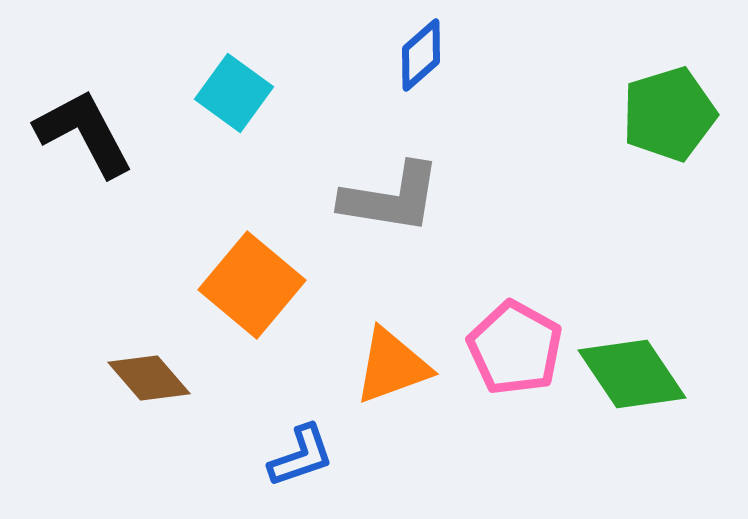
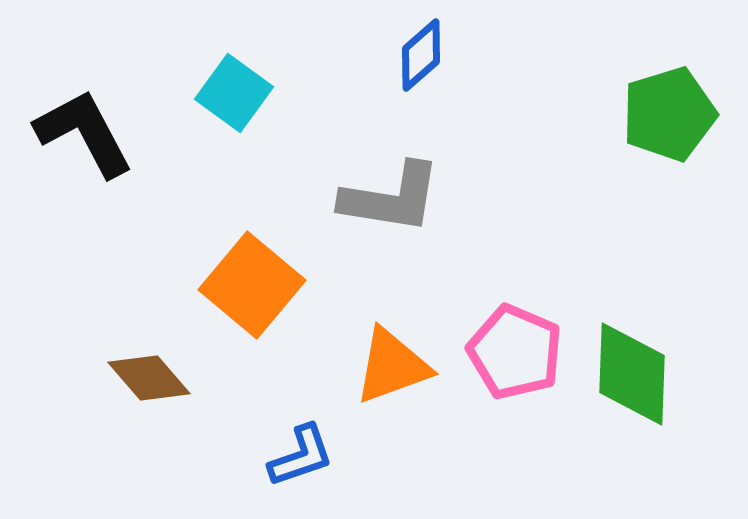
pink pentagon: moved 4 px down; rotated 6 degrees counterclockwise
green diamond: rotated 36 degrees clockwise
